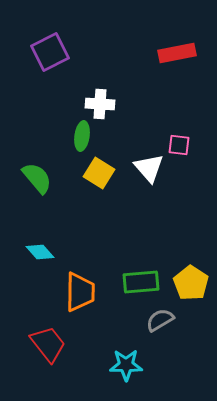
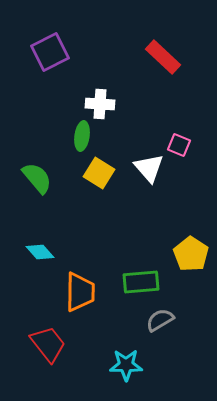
red rectangle: moved 14 px left, 4 px down; rotated 54 degrees clockwise
pink square: rotated 15 degrees clockwise
yellow pentagon: moved 29 px up
